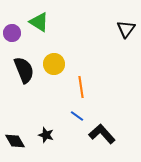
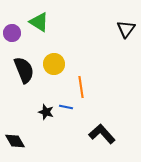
blue line: moved 11 px left, 9 px up; rotated 24 degrees counterclockwise
black star: moved 23 px up
